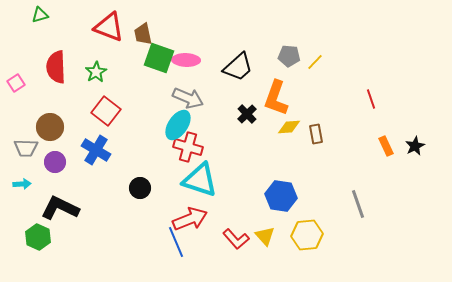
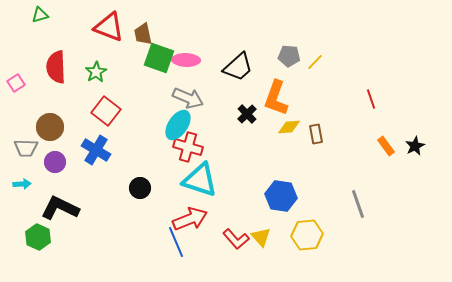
orange rectangle: rotated 12 degrees counterclockwise
yellow triangle: moved 4 px left, 1 px down
